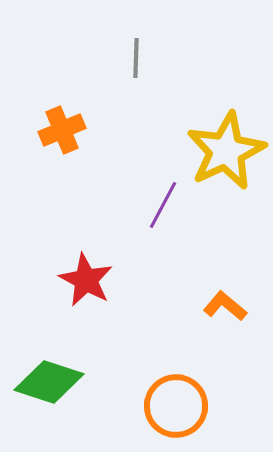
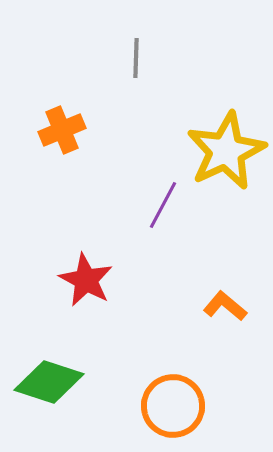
orange circle: moved 3 px left
